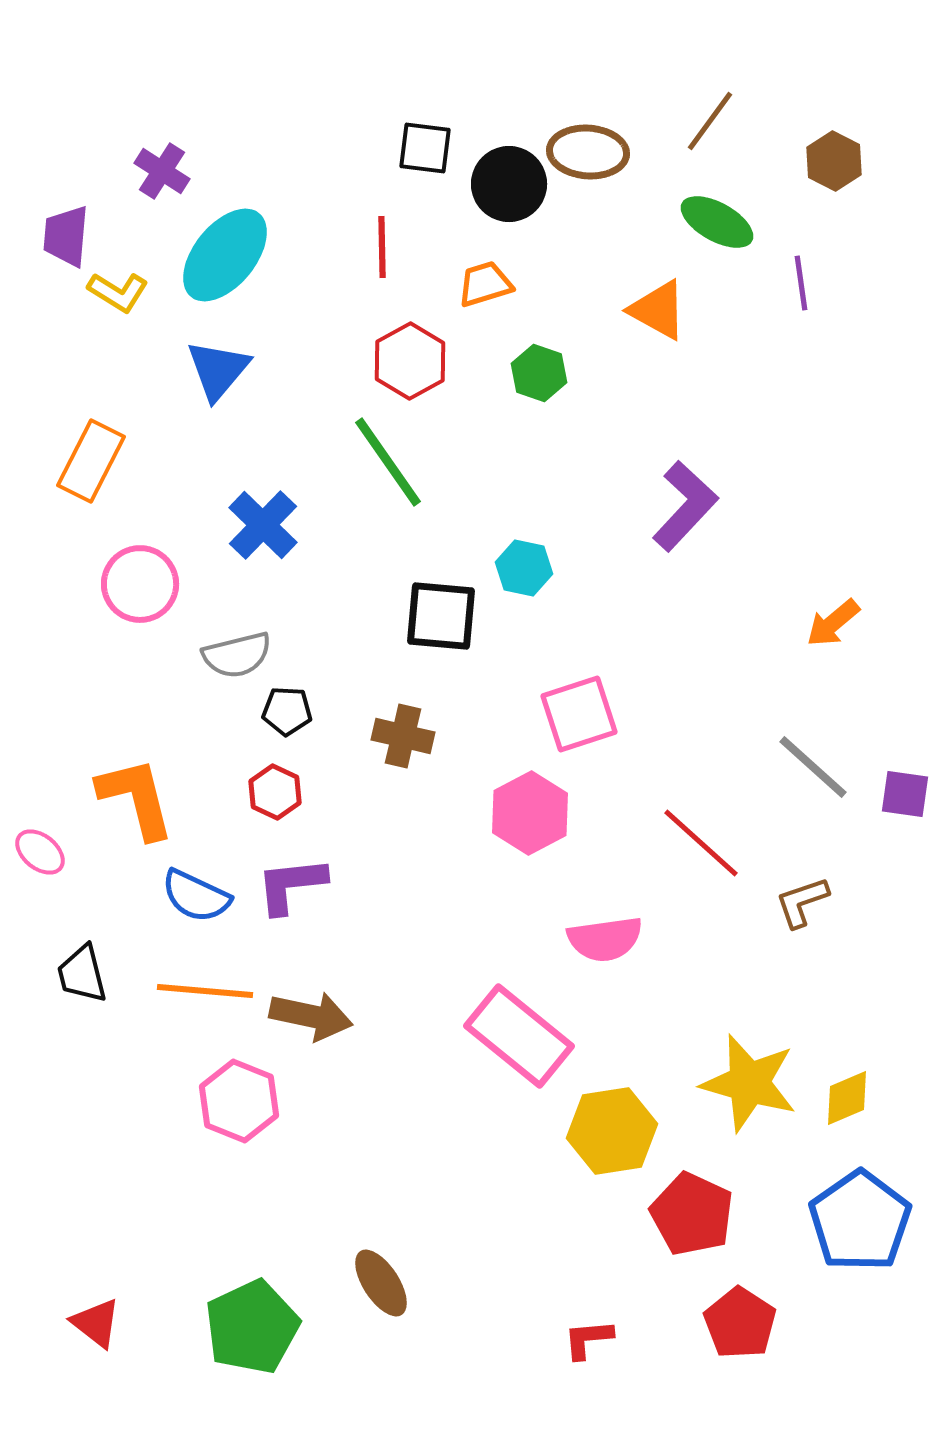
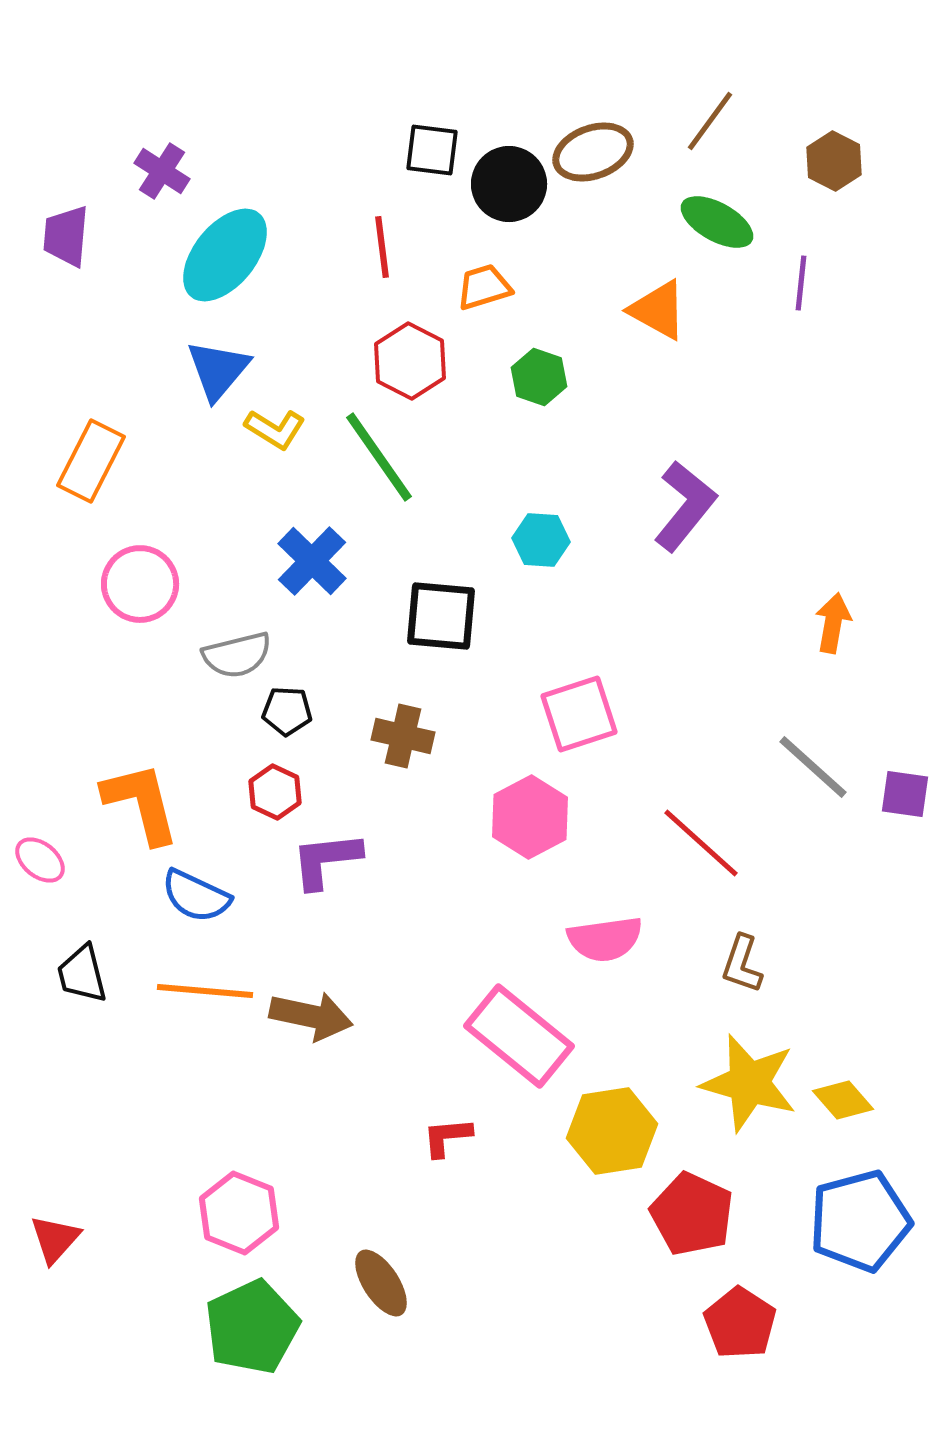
black square at (425, 148): moved 7 px right, 2 px down
brown ellipse at (588, 152): moved 5 px right; rotated 24 degrees counterclockwise
red line at (382, 247): rotated 6 degrees counterclockwise
purple line at (801, 283): rotated 14 degrees clockwise
orange trapezoid at (485, 284): moved 1 px left, 3 px down
yellow L-shape at (118, 292): moved 157 px right, 137 px down
red hexagon at (410, 361): rotated 4 degrees counterclockwise
green hexagon at (539, 373): moved 4 px down
green line at (388, 462): moved 9 px left, 5 px up
purple L-shape at (685, 506): rotated 4 degrees counterclockwise
blue cross at (263, 525): moved 49 px right, 36 px down
cyan hexagon at (524, 568): moved 17 px right, 28 px up; rotated 8 degrees counterclockwise
orange arrow at (833, 623): rotated 140 degrees clockwise
orange L-shape at (136, 798): moved 5 px right, 5 px down
pink hexagon at (530, 813): moved 4 px down
pink ellipse at (40, 852): moved 8 px down
purple L-shape at (291, 885): moved 35 px right, 25 px up
brown L-shape at (802, 902): moved 60 px left, 62 px down; rotated 52 degrees counterclockwise
yellow diamond at (847, 1098): moved 4 px left, 2 px down; rotated 72 degrees clockwise
pink hexagon at (239, 1101): moved 112 px down
blue pentagon at (860, 1221): rotated 20 degrees clockwise
red triangle at (96, 1323): moved 41 px left, 84 px up; rotated 34 degrees clockwise
red L-shape at (588, 1339): moved 141 px left, 202 px up
